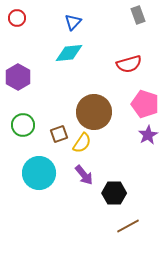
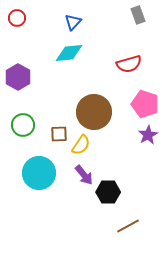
brown square: rotated 18 degrees clockwise
yellow semicircle: moved 1 px left, 2 px down
black hexagon: moved 6 px left, 1 px up
